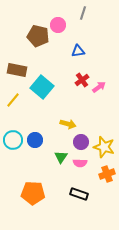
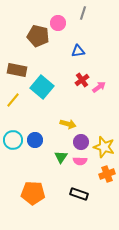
pink circle: moved 2 px up
pink semicircle: moved 2 px up
